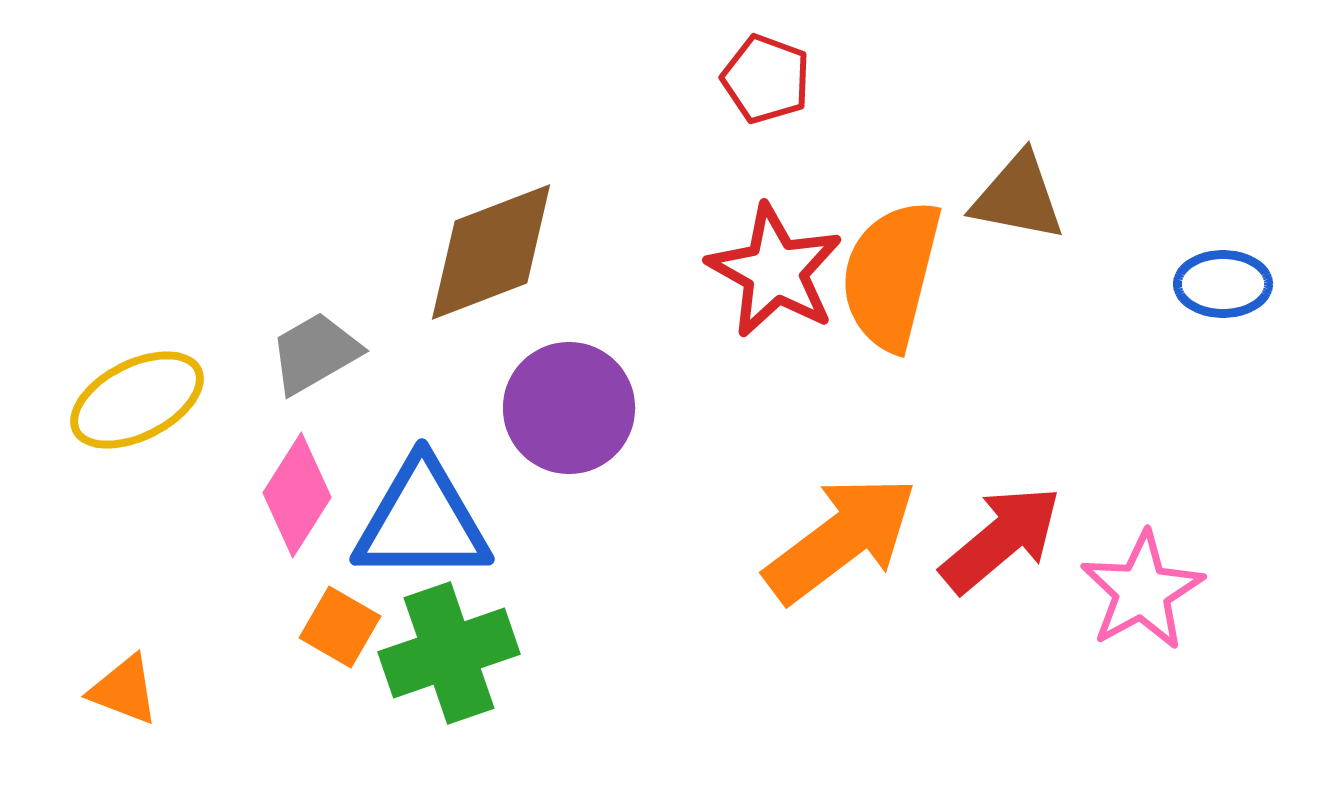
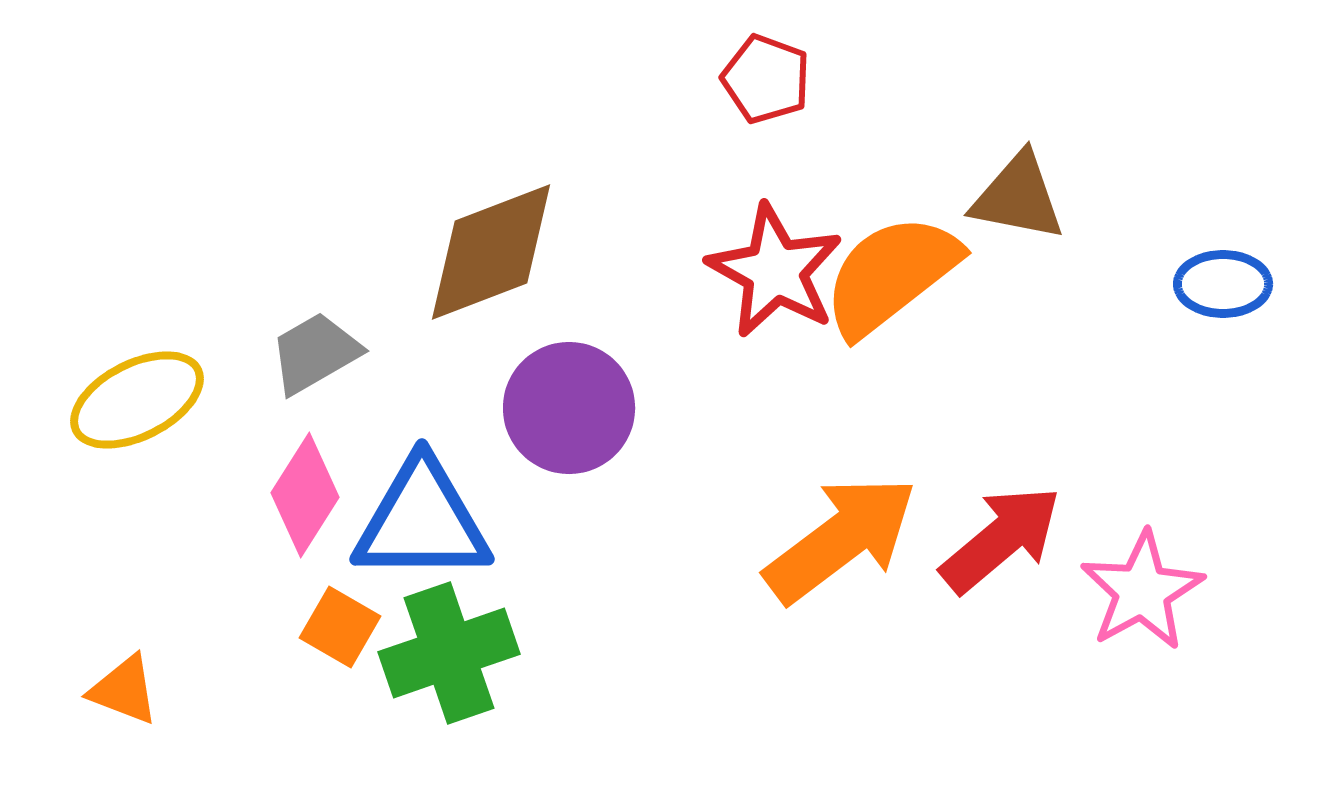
orange semicircle: rotated 38 degrees clockwise
pink diamond: moved 8 px right
